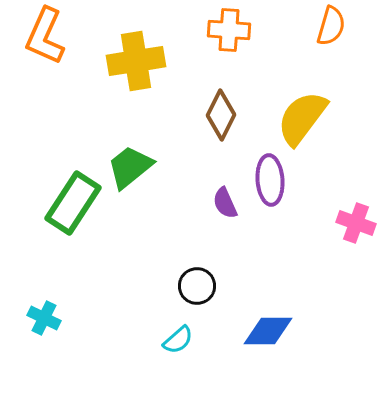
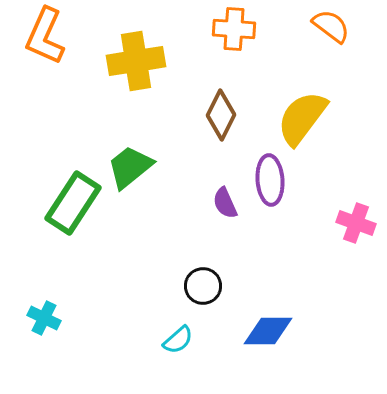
orange semicircle: rotated 69 degrees counterclockwise
orange cross: moved 5 px right, 1 px up
black circle: moved 6 px right
